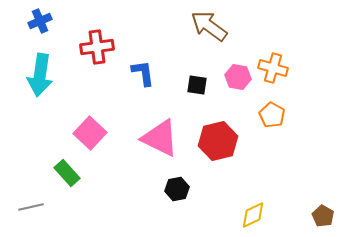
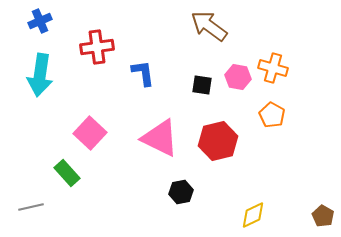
black square: moved 5 px right
black hexagon: moved 4 px right, 3 px down
